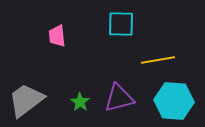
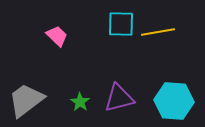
pink trapezoid: rotated 140 degrees clockwise
yellow line: moved 28 px up
